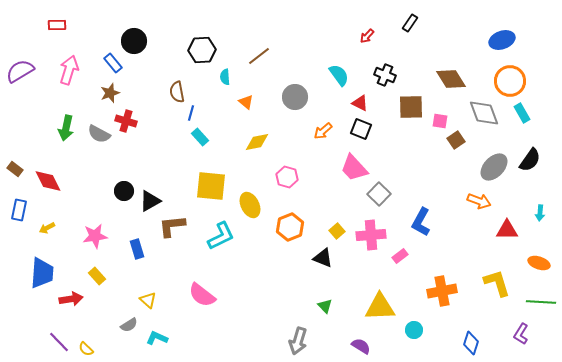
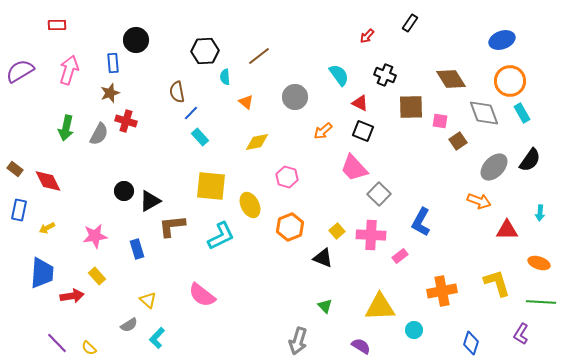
black circle at (134, 41): moved 2 px right, 1 px up
black hexagon at (202, 50): moved 3 px right, 1 px down
blue rectangle at (113, 63): rotated 36 degrees clockwise
blue line at (191, 113): rotated 28 degrees clockwise
black square at (361, 129): moved 2 px right, 2 px down
gray semicircle at (99, 134): rotated 90 degrees counterclockwise
brown square at (456, 140): moved 2 px right, 1 px down
pink cross at (371, 235): rotated 8 degrees clockwise
red arrow at (71, 299): moved 1 px right, 3 px up
cyan L-shape at (157, 338): rotated 70 degrees counterclockwise
purple line at (59, 342): moved 2 px left, 1 px down
yellow semicircle at (86, 349): moved 3 px right, 1 px up
